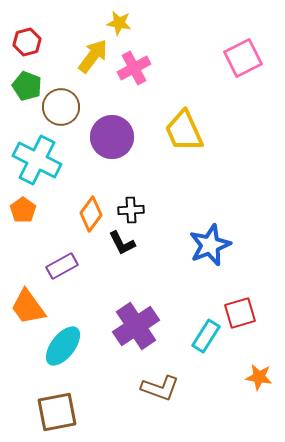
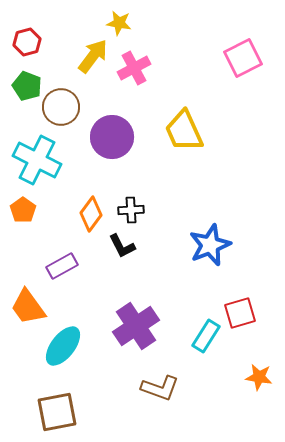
black L-shape: moved 3 px down
